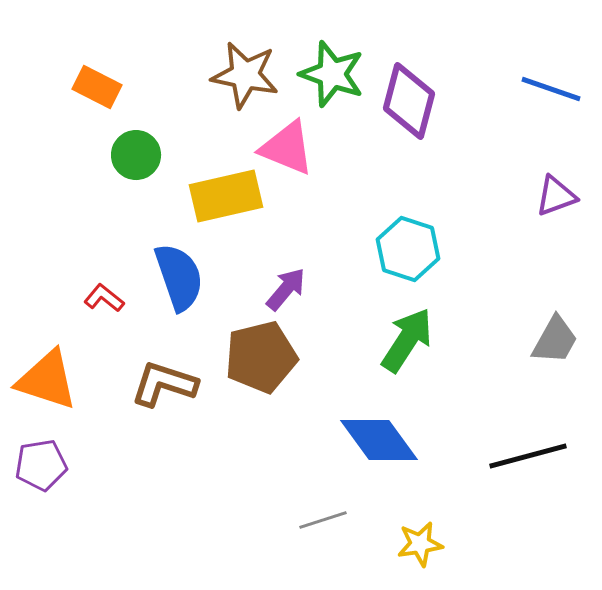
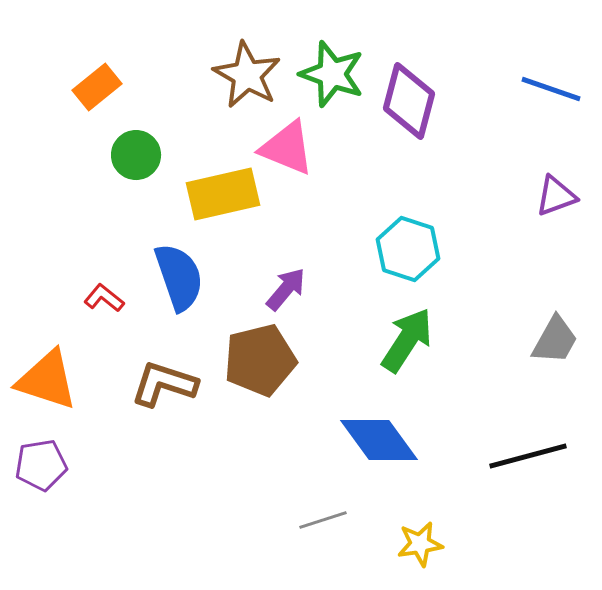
brown star: moved 2 px right; rotated 18 degrees clockwise
orange rectangle: rotated 66 degrees counterclockwise
yellow rectangle: moved 3 px left, 2 px up
brown pentagon: moved 1 px left, 3 px down
